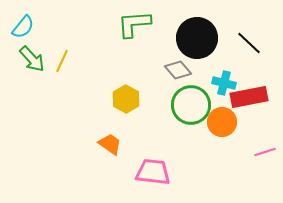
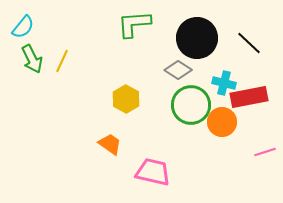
green arrow: rotated 16 degrees clockwise
gray diamond: rotated 16 degrees counterclockwise
pink trapezoid: rotated 6 degrees clockwise
